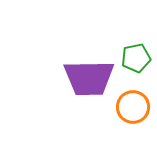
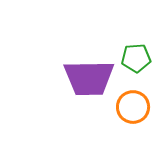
green pentagon: rotated 8 degrees clockwise
